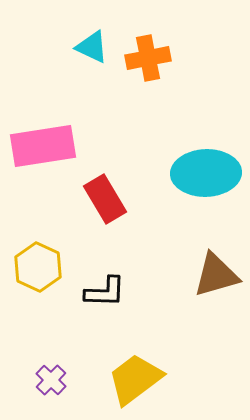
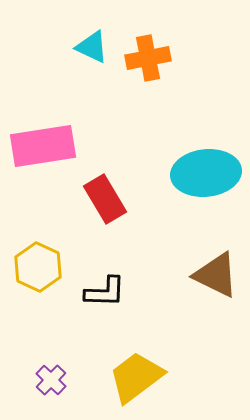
cyan ellipse: rotated 4 degrees counterclockwise
brown triangle: rotated 42 degrees clockwise
yellow trapezoid: moved 1 px right, 2 px up
